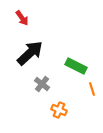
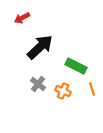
red arrow: rotated 98 degrees clockwise
black arrow: moved 10 px right, 6 px up
gray cross: moved 4 px left
orange cross: moved 4 px right, 19 px up
